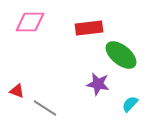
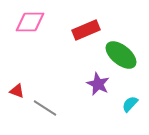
red rectangle: moved 3 px left, 2 px down; rotated 16 degrees counterclockwise
purple star: rotated 15 degrees clockwise
